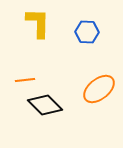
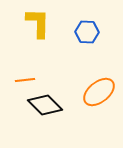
orange ellipse: moved 3 px down
